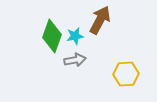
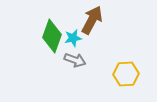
brown arrow: moved 8 px left
cyan star: moved 2 px left, 2 px down
gray arrow: rotated 30 degrees clockwise
